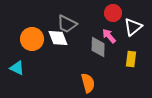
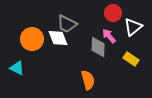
yellow rectangle: rotated 63 degrees counterclockwise
orange semicircle: moved 3 px up
